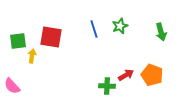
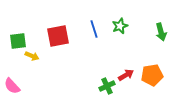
red square: moved 7 px right, 1 px up; rotated 20 degrees counterclockwise
yellow arrow: rotated 104 degrees clockwise
orange pentagon: rotated 30 degrees counterclockwise
green cross: rotated 28 degrees counterclockwise
